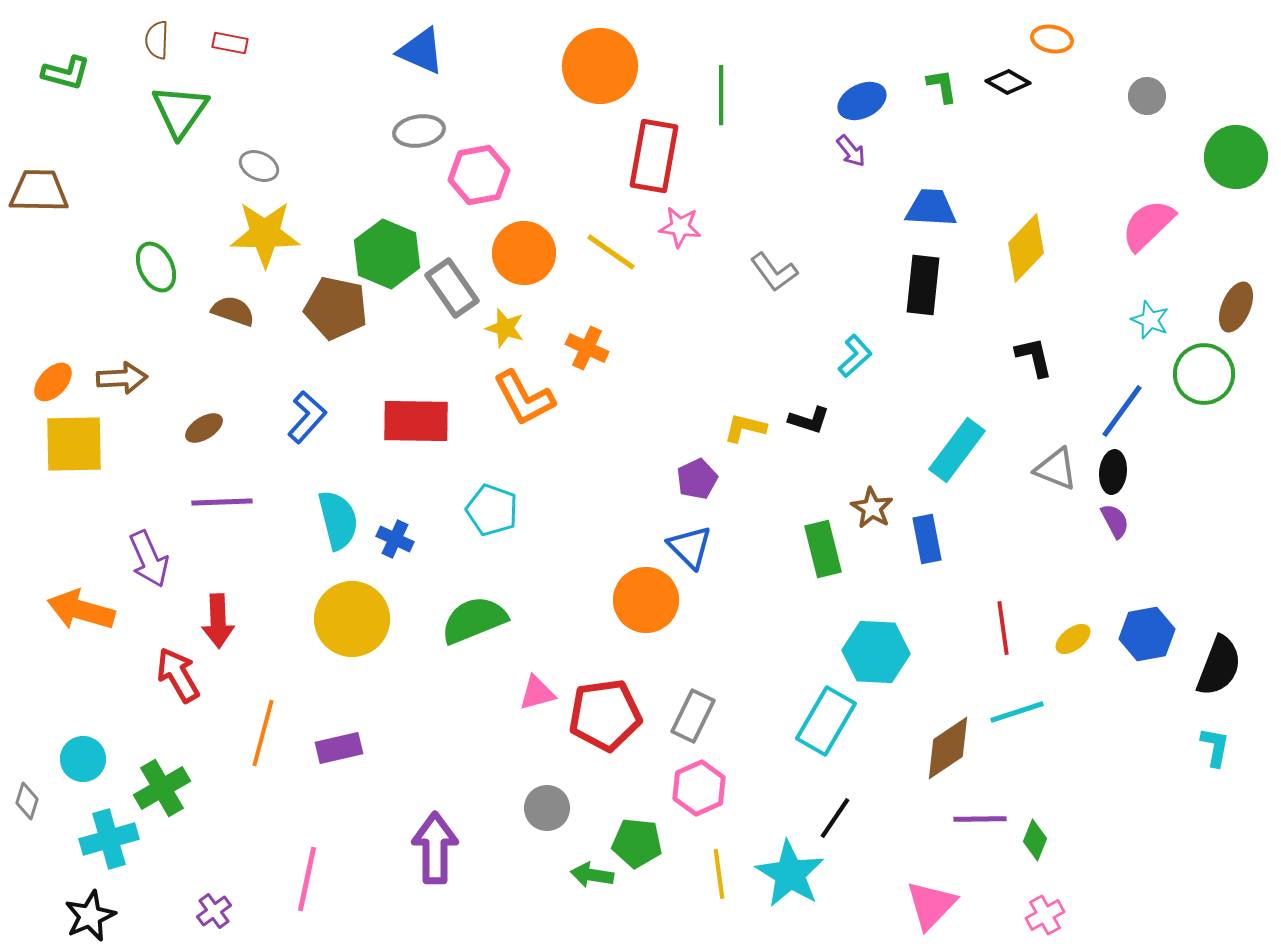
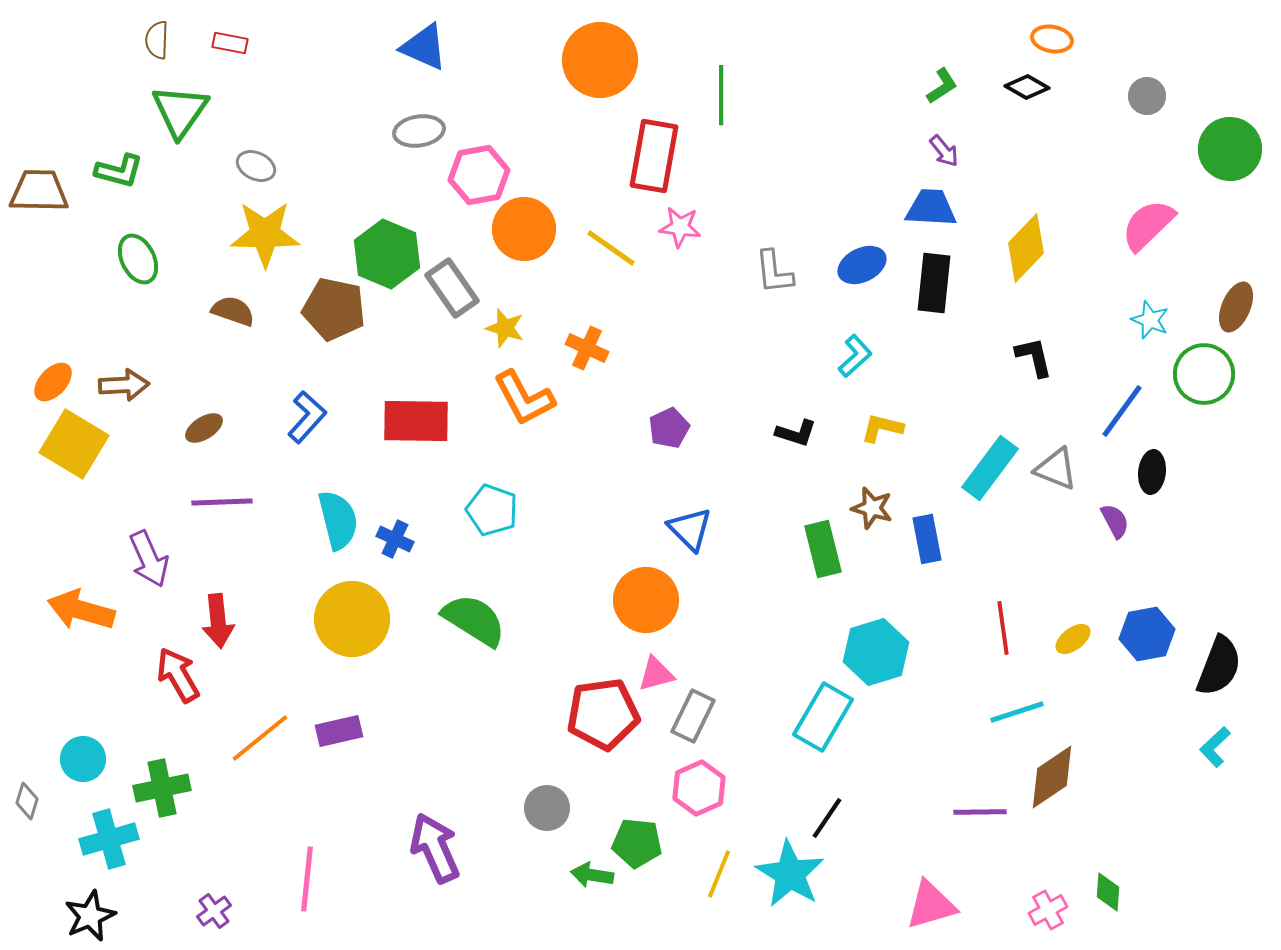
blue triangle at (421, 51): moved 3 px right, 4 px up
orange circle at (600, 66): moved 6 px up
green L-shape at (66, 73): moved 53 px right, 98 px down
black diamond at (1008, 82): moved 19 px right, 5 px down
green L-shape at (942, 86): rotated 66 degrees clockwise
blue ellipse at (862, 101): moved 164 px down
purple arrow at (851, 151): moved 93 px right
green circle at (1236, 157): moved 6 px left, 8 px up
gray ellipse at (259, 166): moved 3 px left
yellow line at (611, 252): moved 4 px up
orange circle at (524, 253): moved 24 px up
green ellipse at (156, 267): moved 18 px left, 8 px up
gray L-shape at (774, 272): rotated 30 degrees clockwise
black rectangle at (923, 285): moved 11 px right, 2 px up
brown pentagon at (336, 308): moved 2 px left, 1 px down
brown arrow at (122, 378): moved 2 px right, 7 px down
black L-shape at (809, 420): moved 13 px left, 13 px down
yellow L-shape at (745, 428): moved 137 px right
yellow square at (74, 444): rotated 32 degrees clockwise
cyan rectangle at (957, 450): moved 33 px right, 18 px down
black ellipse at (1113, 472): moved 39 px right
purple pentagon at (697, 479): moved 28 px left, 51 px up
brown star at (872, 508): rotated 15 degrees counterclockwise
blue triangle at (690, 547): moved 18 px up
green semicircle at (474, 620): rotated 54 degrees clockwise
red arrow at (218, 621): rotated 4 degrees counterclockwise
cyan hexagon at (876, 652): rotated 20 degrees counterclockwise
pink triangle at (537, 693): moved 119 px right, 19 px up
red pentagon at (605, 715): moved 2 px left, 1 px up
cyan rectangle at (826, 721): moved 3 px left, 4 px up
orange line at (263, 733): moved 3 px left, 5 px down; rotated 36 degrees clockwise
cyan L-shape at (1215, 747): rotated 144 degrees counterclockwise
purple rectangle at (339, 748): moved 17 px up
brown diamond at (948, 748): moved 104 px right, 29 px down
green cross at (162, 788): rotated 18 degrees clockwise
black line at (835, 818): moved 8 px left
purple line at (980, 819): moved 7 px up
green diamond at (1035, 840): moved 73 px right, 52 px down; rotated 18 degrees counterclockwise
purple arrow at (435, 848): rotated 24 degrees counterclockwise
yellow line at (719, 874): rotated 30 degrees clockwise
pink line at (307, 879): rotated 6 degrees counterclockwise
pink triangle at (931, 905): rotated 30 degrees clockwise
pink cross at (1045, 915): moved 3 px right, 5 px up
